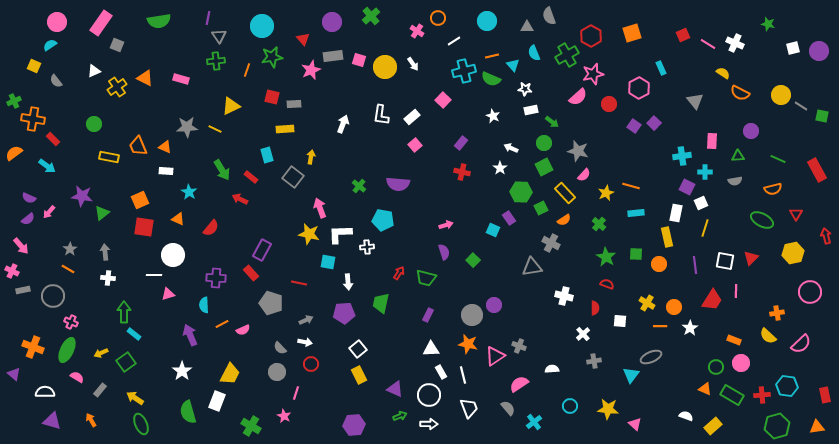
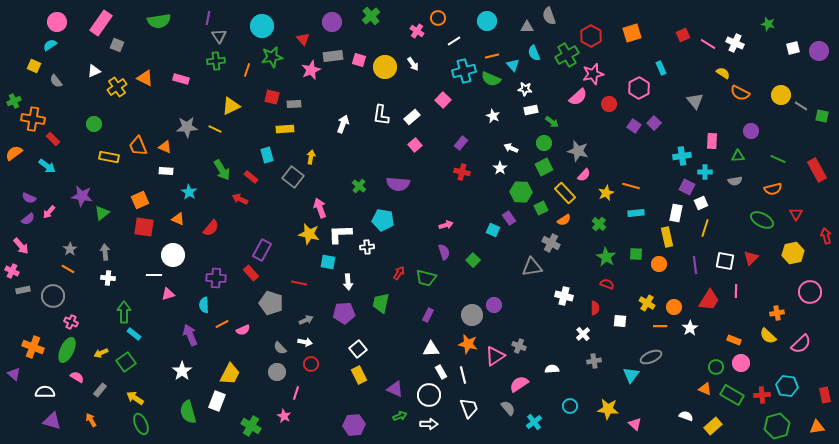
red trapezoid at (712, 300): moved 3 px left
